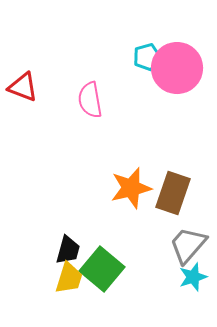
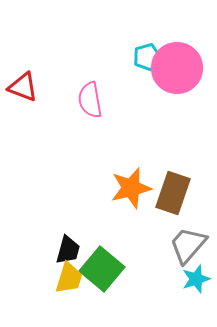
cyan star: moved 3 px right, 2 px down
